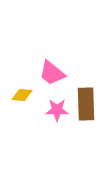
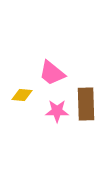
pink star: moved 1 px down
